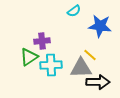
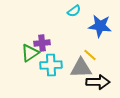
purple cross: moved 2 px down
green triangle: moved 1 px right, 4 px up
